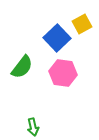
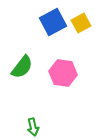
yellow square: moved 1 px left, 1 px up
blue square: moved 4 px left, 16 px up; rotated 16 degrees clockwise
